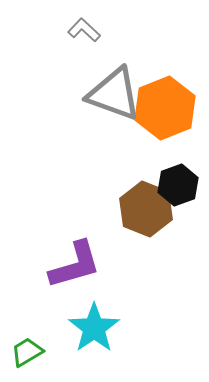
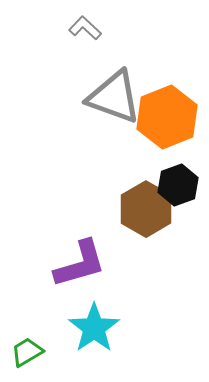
gray L-shape: moved 1 px right, 2 px up
gray triangle: moved 3 px down
orange hexagon: moved 2 px right, 9 px down
brown hexagon: rotated 8 degrees clockwise
purple L-shape: moved 5 px right, 1 px up
